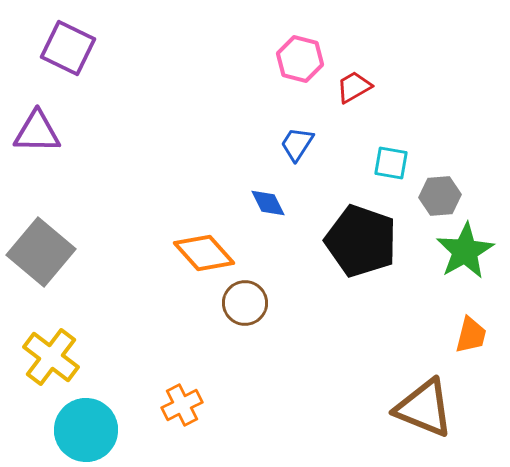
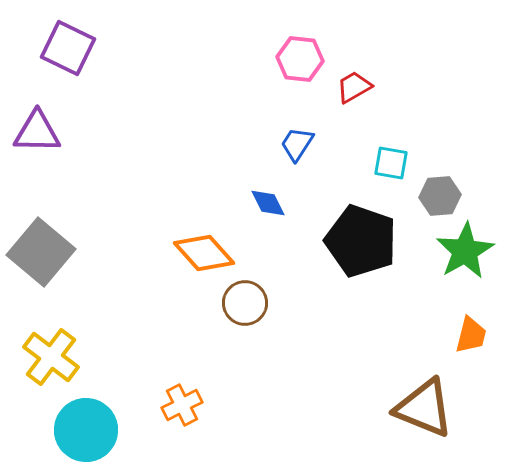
pink hexagon: rotated 9 degrees counterclockwise
